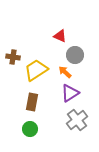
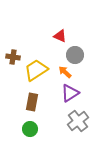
gray cross: moved 1 px right, 1 px down
